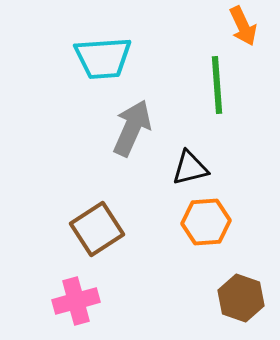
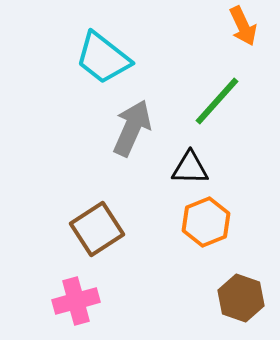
cyan trapezoid: rotated 42 degrees clockwise
green line: moved 16 px down; rotated 46 degrees clockwise
black triangle: rotated 15 degrees clockwise
orange hexagon: rotated 18 degrees counterclockwise
